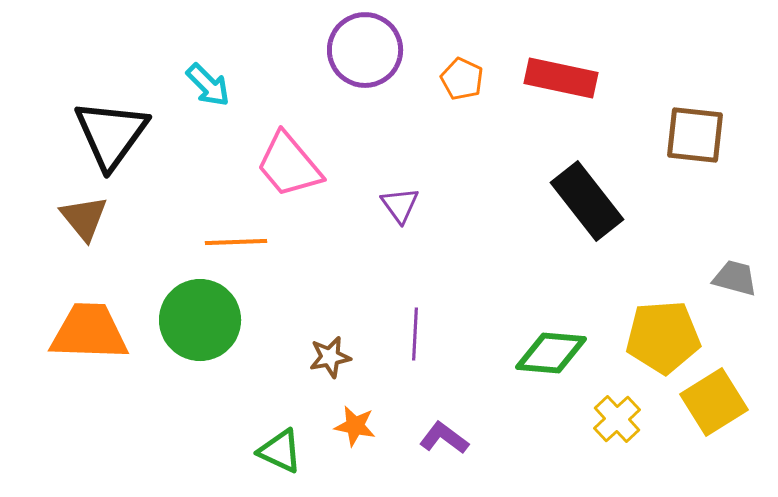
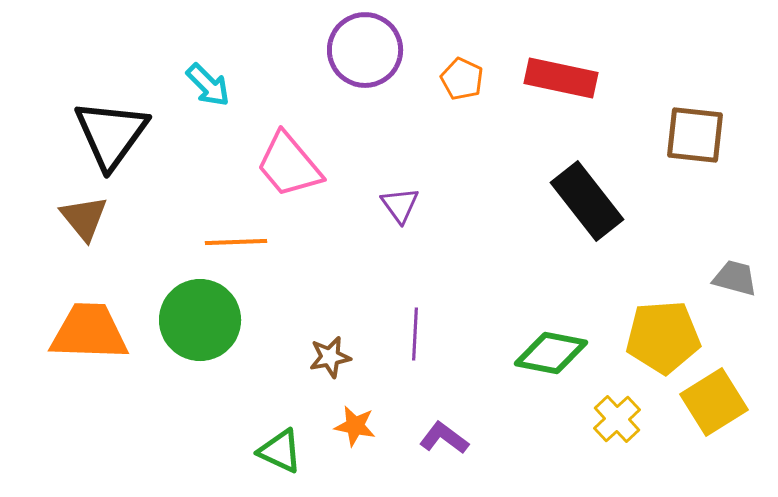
green diamond: rotated 6 degrees clockwise
